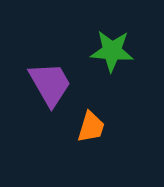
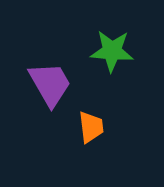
orange trapezoid: rotated 24 degrees counterclockwise
